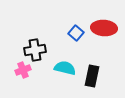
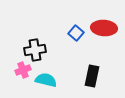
cyan semicircle: moved 19 px left, 12 px down
